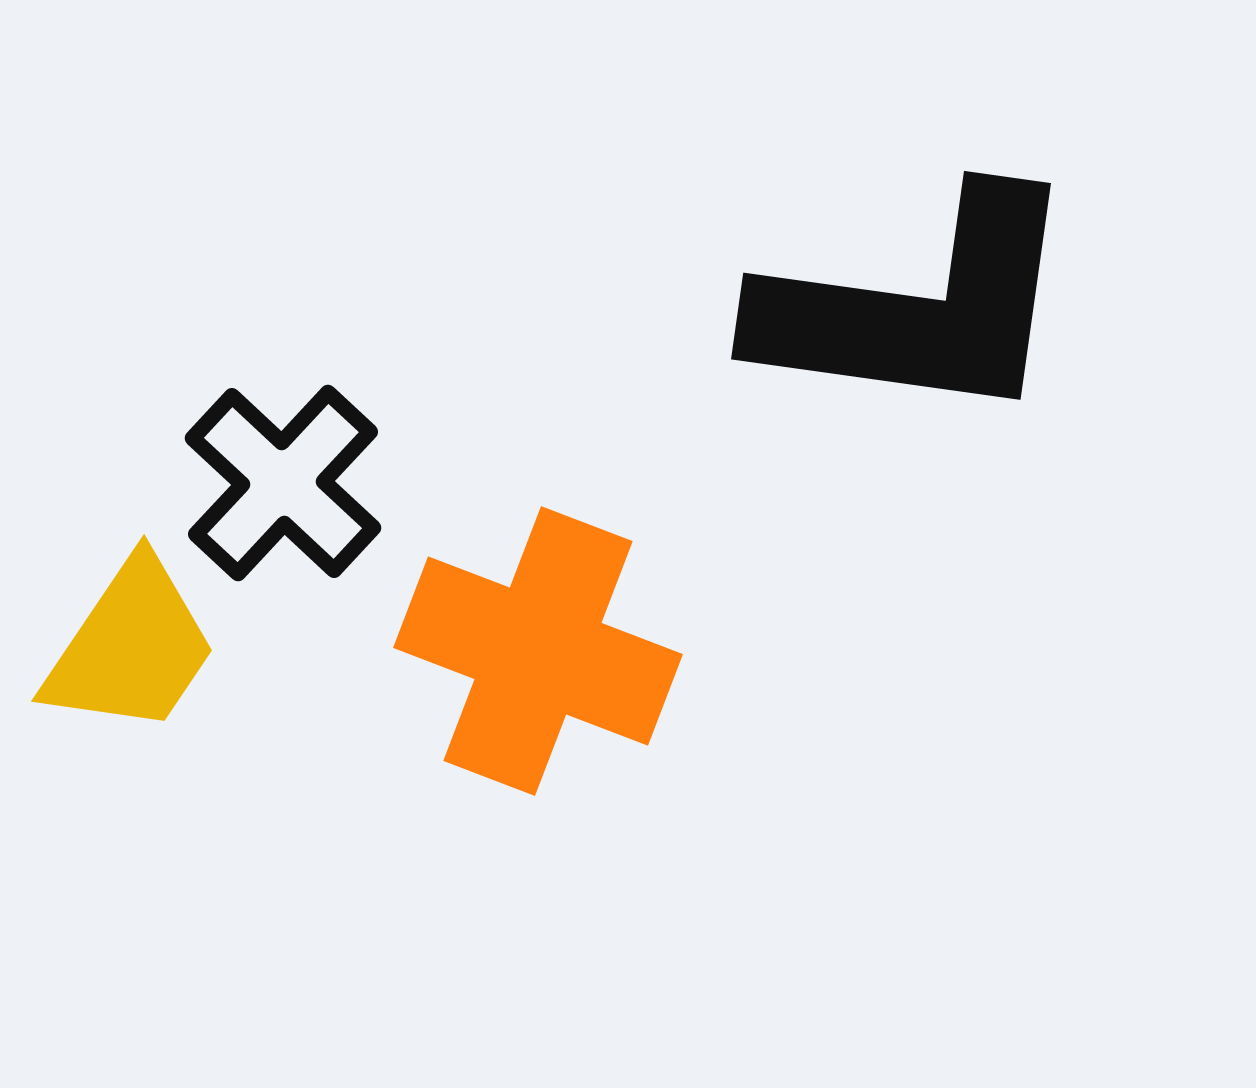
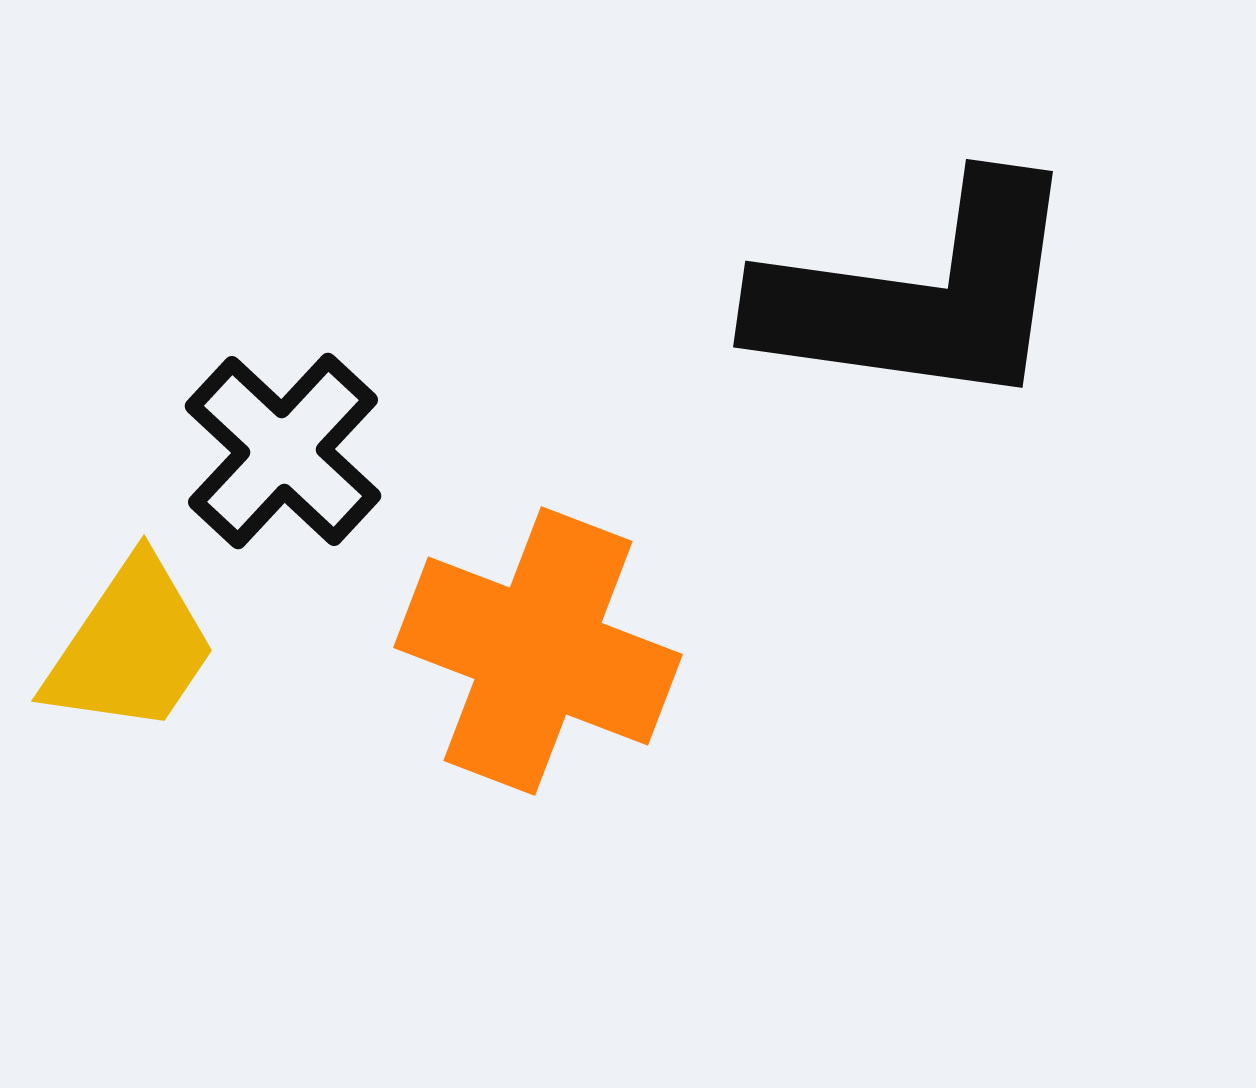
black L-shape: moved 2 px right, 12 px up
black cross: moved 32 px up
